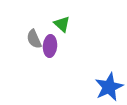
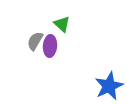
gray semicircle: moved 1 px right, 2 px down; rotated 54 degrees clockwise
blue star: moved 1 px up
